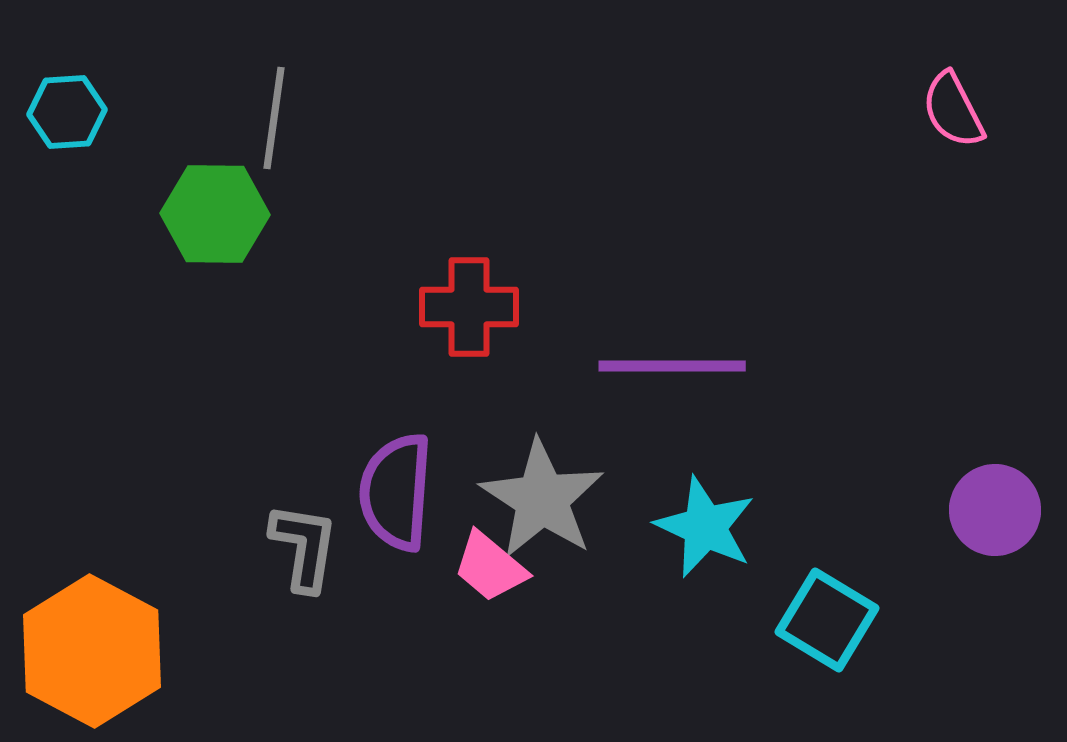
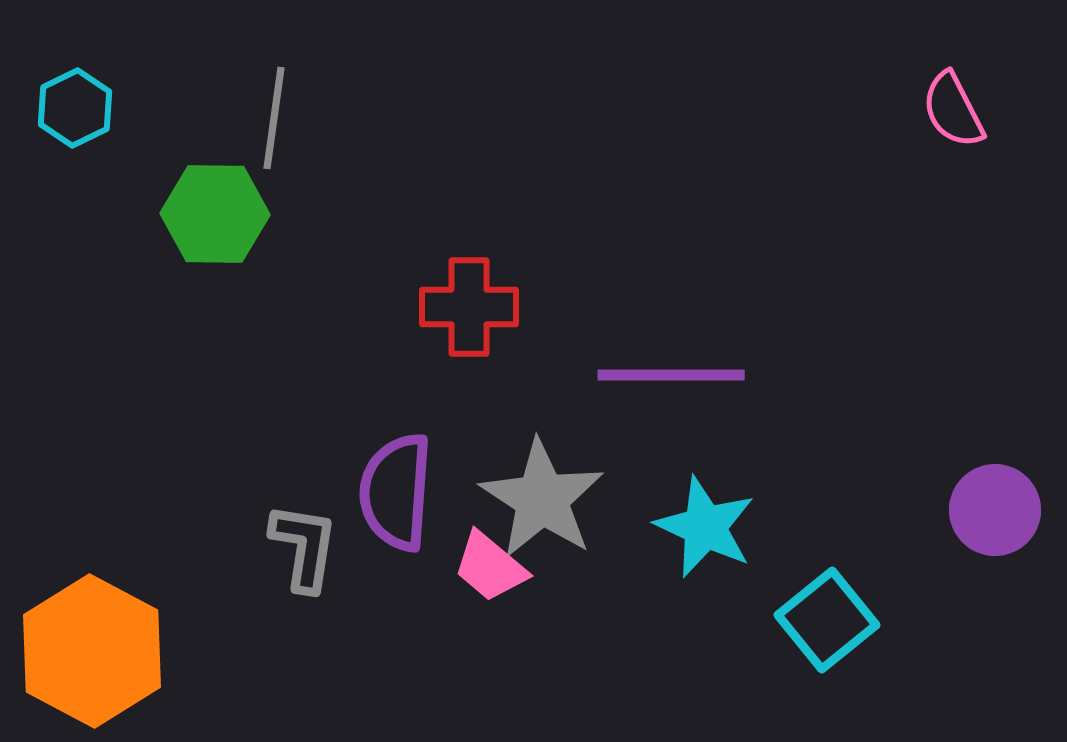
cyan hexagon: moved 8 px right, 4 px up; rotated 22 degrees counterclockwise
purple line: moved 1 px left, 9 px down
cyan square: rotated 20 degrees clockwise
